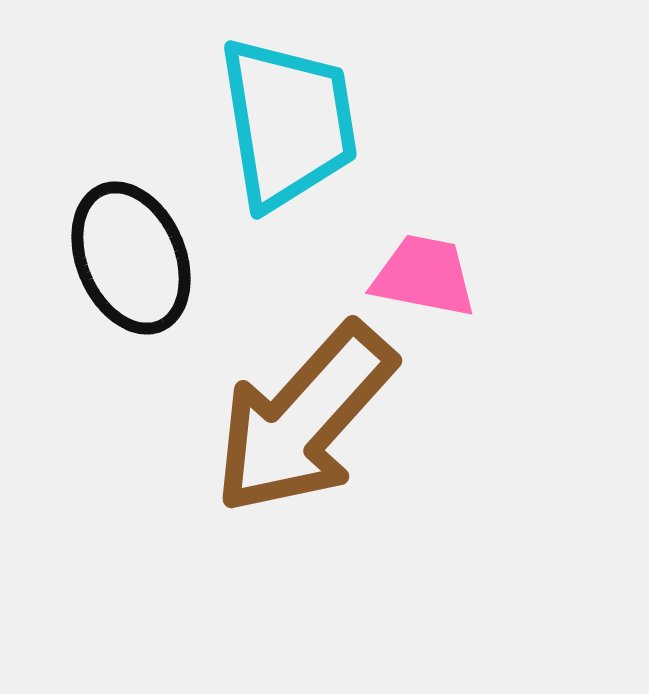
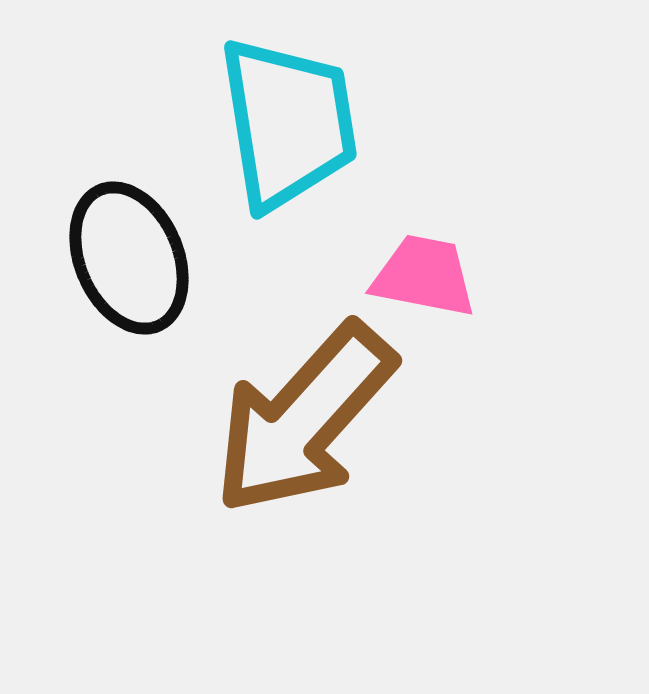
black ellipse: moved 2 px left
